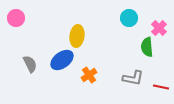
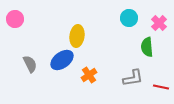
pink circle: moved 1 px left, 1 px down
pink cross: moved 5 px up
gray L-shape: rotated 20 degrees counterclockwise
